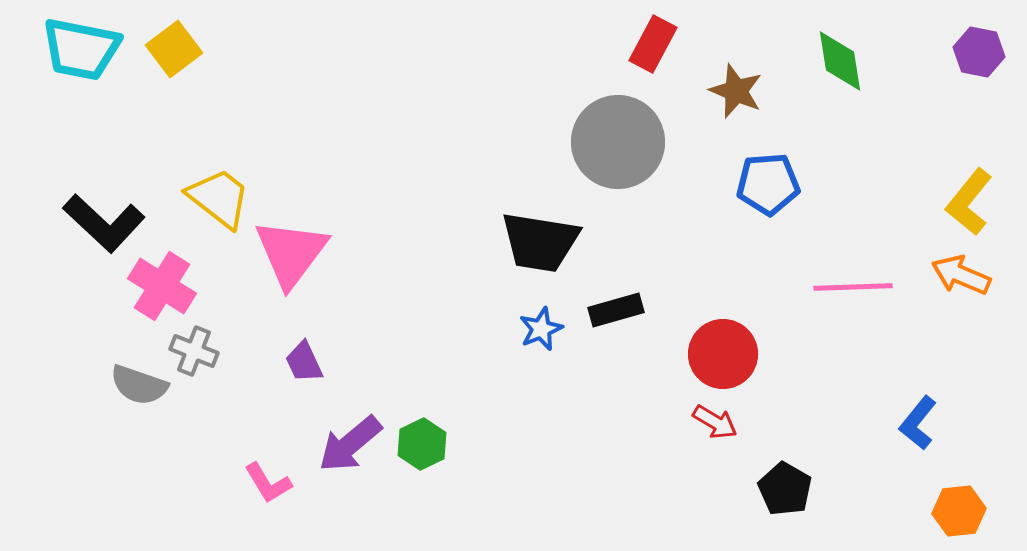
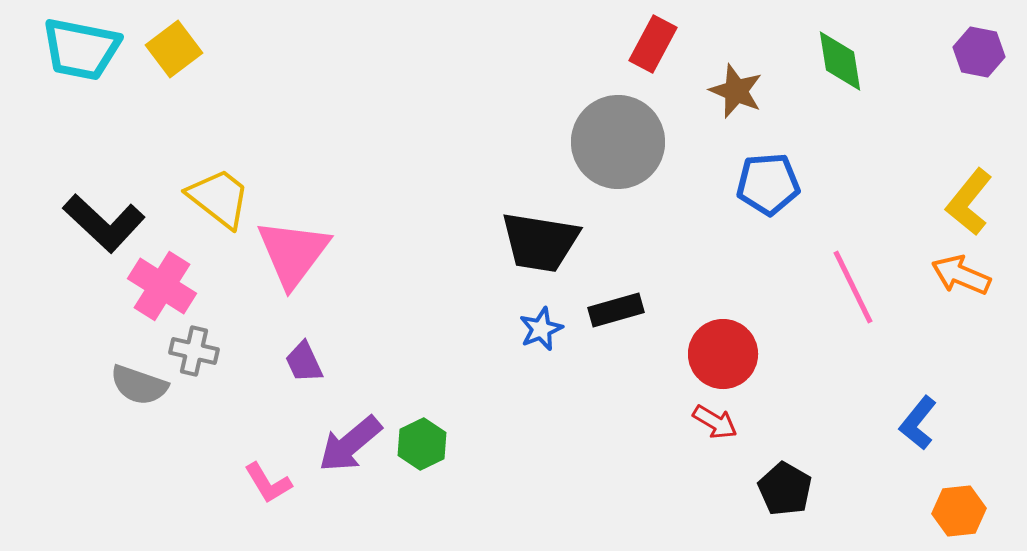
pink triangle: moved 2 px right
pink line: rotated 66 degrees clockwise
gray cross: rotated 9 degrees counterclockwise
